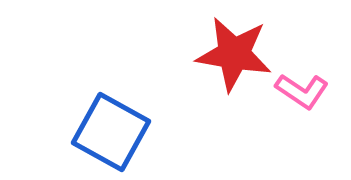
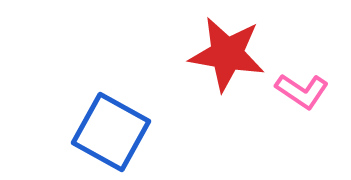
red star: moved 7 px left
